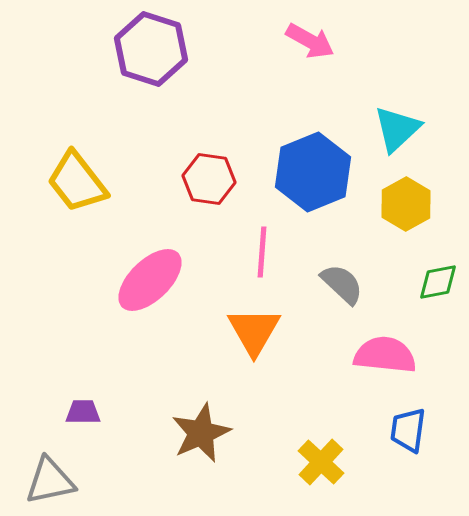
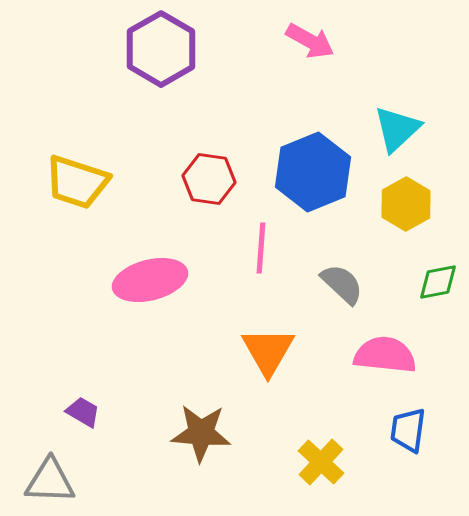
purple hexagon: moved 10 px right; rotated 12 degrees clockwise
yellow trapezoid: rotated 34 degrees counterclockwise
pink line: moved 1 px left, 4 px up
pink ellipse: rotated 30 degrees clockwise
orange triangle: moved 14 px right, 20 px down
purple trapezoid: rotated 30 degrees clockwise
brown star: rotated 28 degrees clockwise
gray triangle: rotated 14 degrees clockwise
